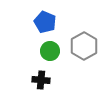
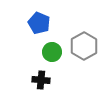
blue pentagon: moved 6 px left, 1 px down
green circle: moved 2 px right, 1 px down
